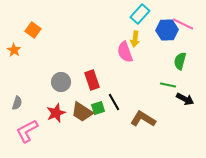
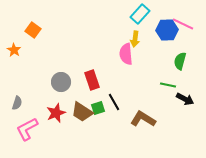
pink semicircle: moved 1 px right, 2 px down; rotated 15 degrees clockwise
pink L-shape: moved 2 px up
